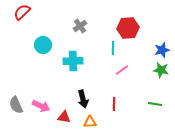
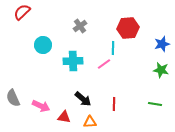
blue star: moved 6 px up
pink line: moved 18 px left, 6 px up
black arrow: rotated 36 degrees counterclockwise
gray semicircle: moved 3 px left, 7 px up
